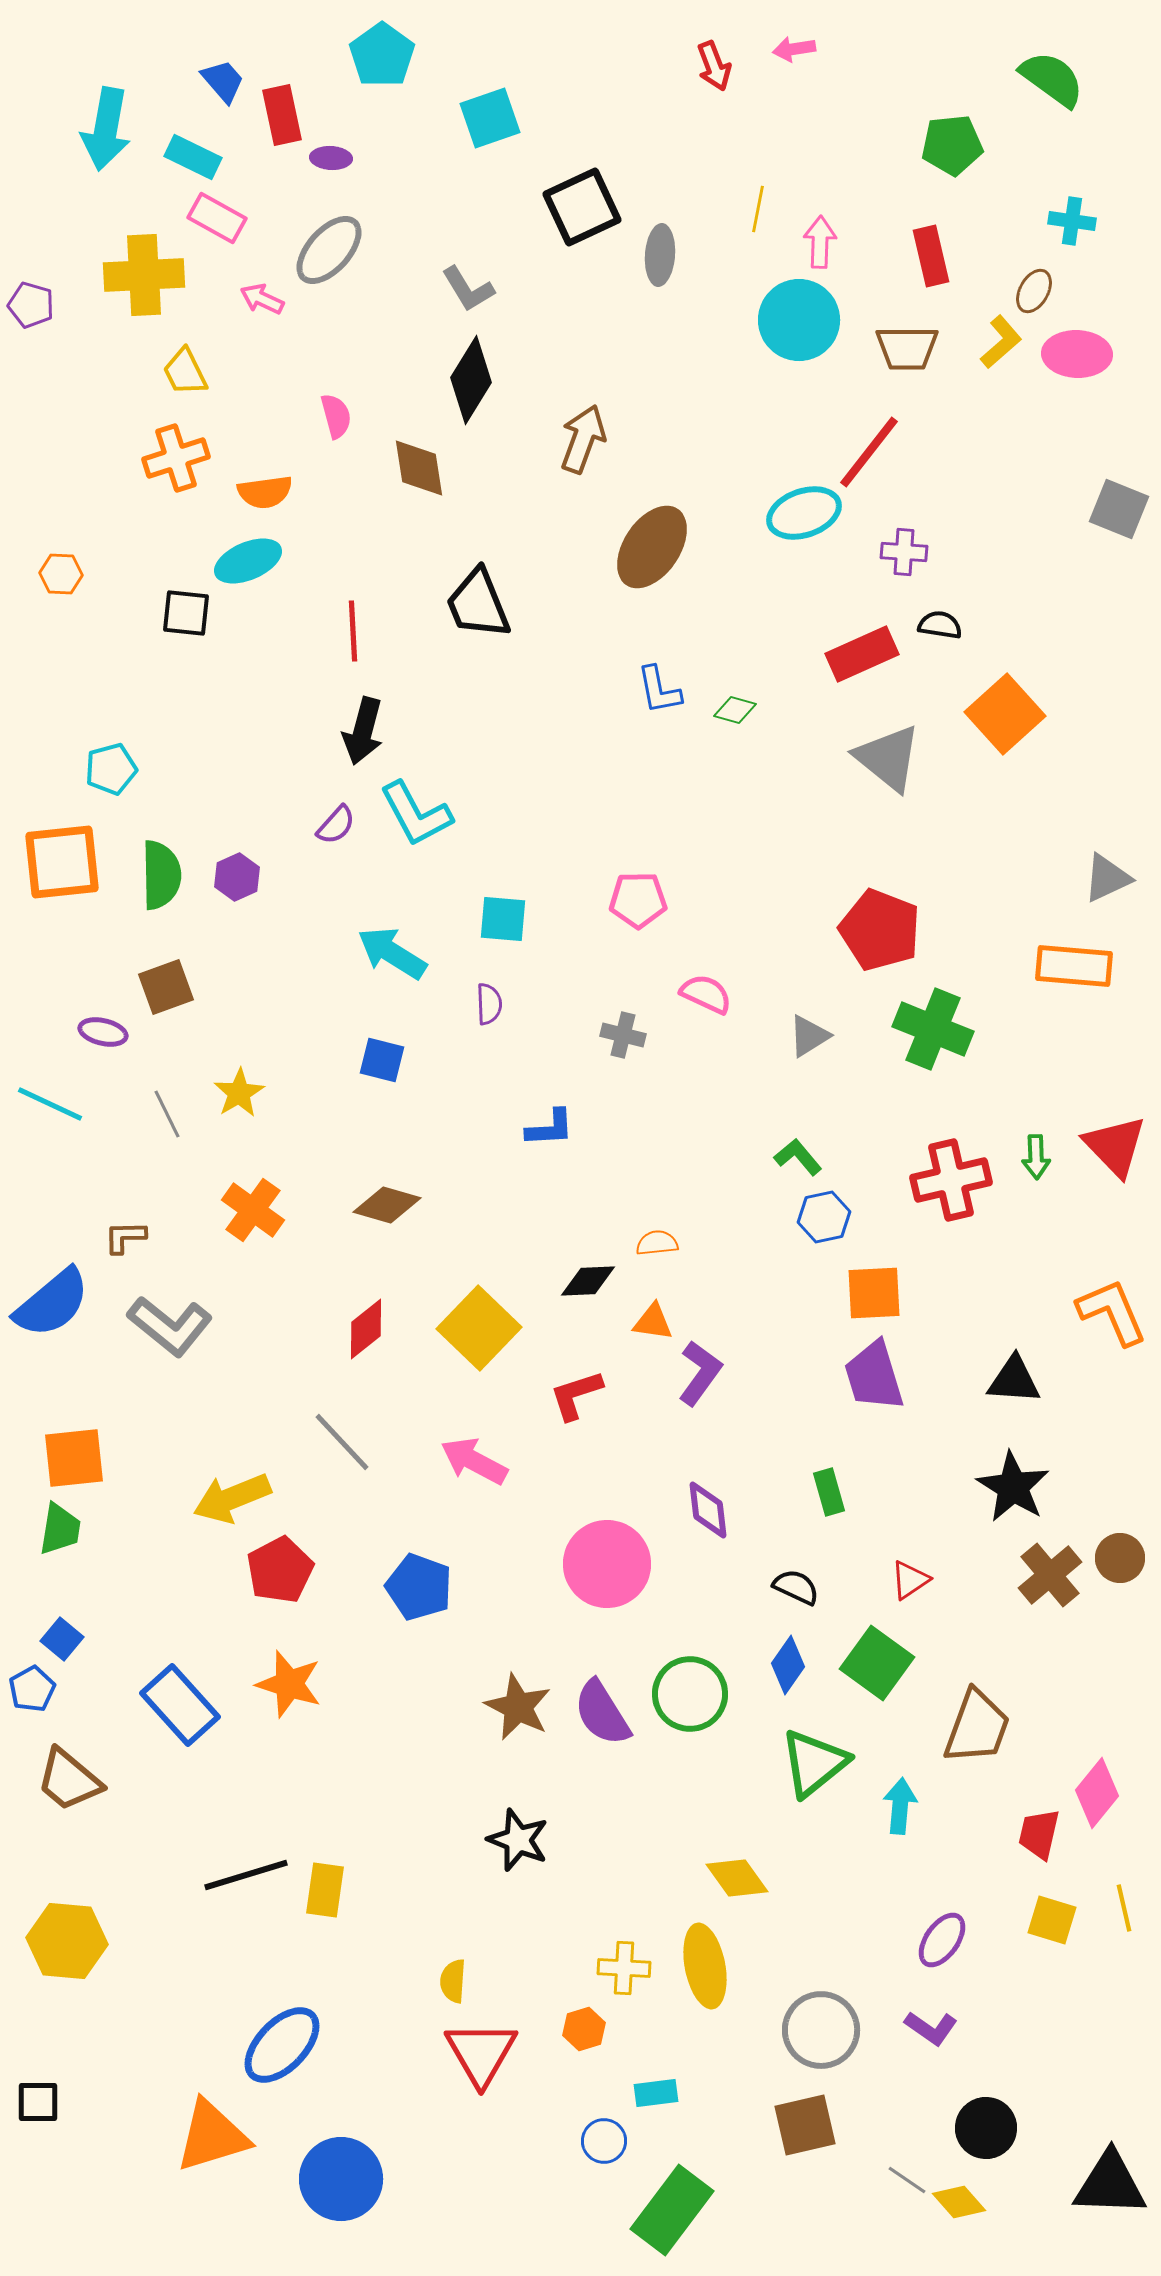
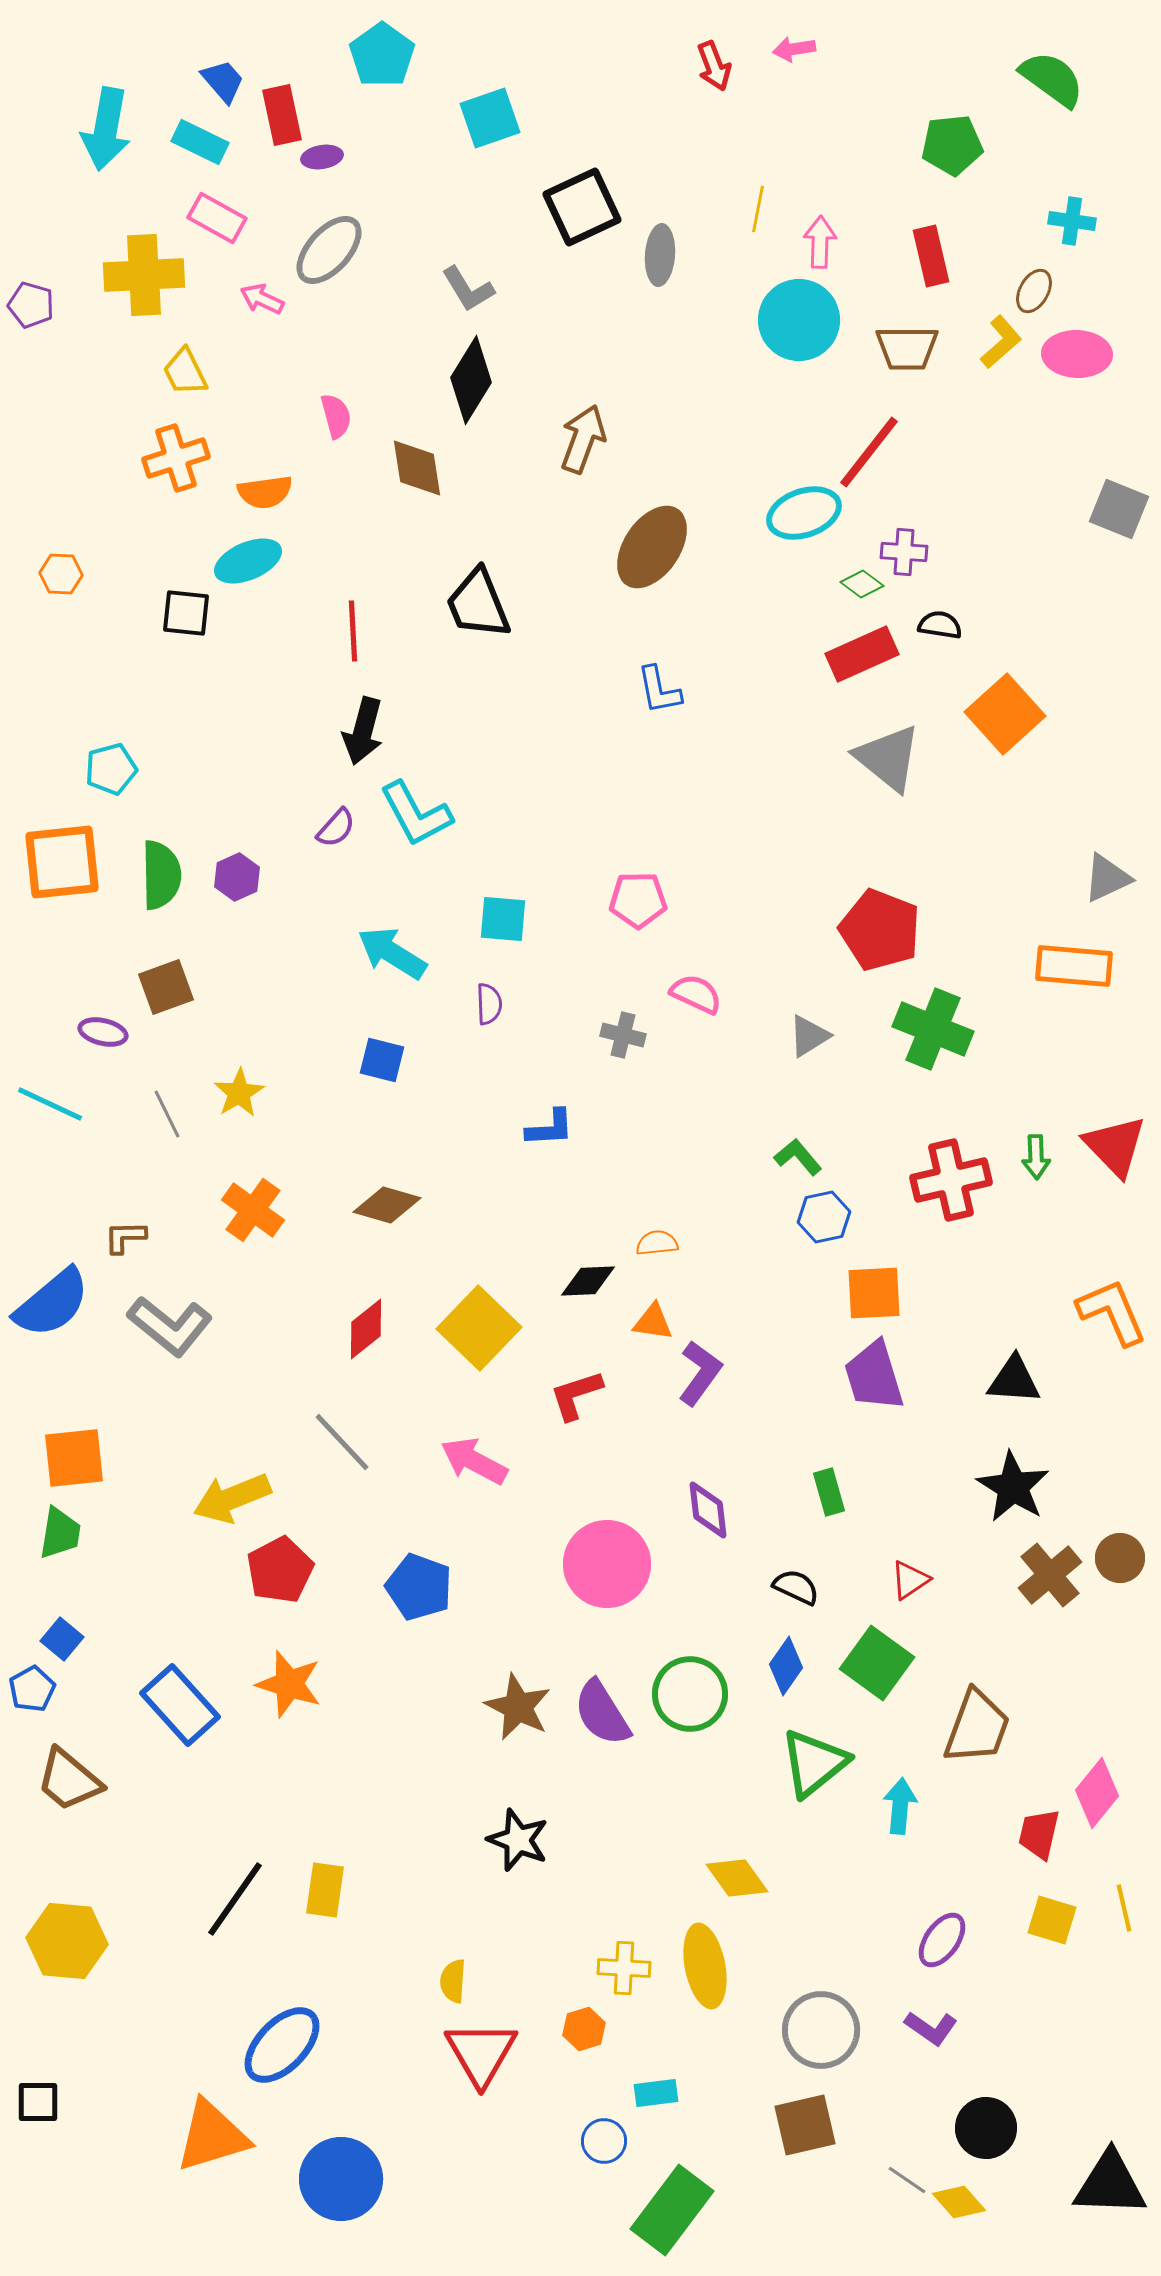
cyan rectangle at (193, 157): moved 7 px right, 15 px up
purple ellipse at (331, 158): moved 9 px left, 1 px up; rotated 12 degrees counterclockwise
brown diamond at (419, 468): moved 2 px left
green diamond at (735, 710): moved 127 px right, 126 px up; rotated 21 degrees clockwise
purple semicircle at (336, 825): moved 3 px down
pink semicircle at (706, 994): moved 10 px left
green trapezoid at (60, 1529): moved 4 px down
blue diamond at (788, 1665): moved 2 px left, 1 px down
black line at (246, 1875): moved 11 px left, 24 px down; rotated 38 degrees counterclockwise
